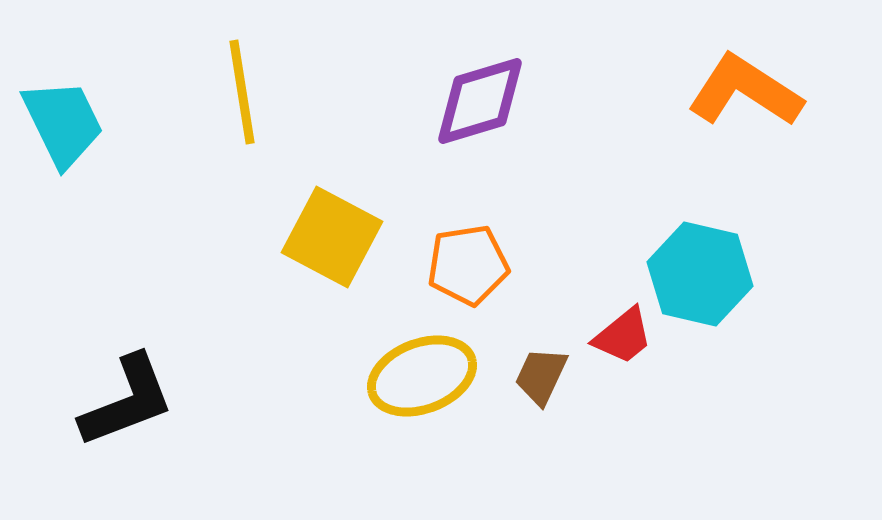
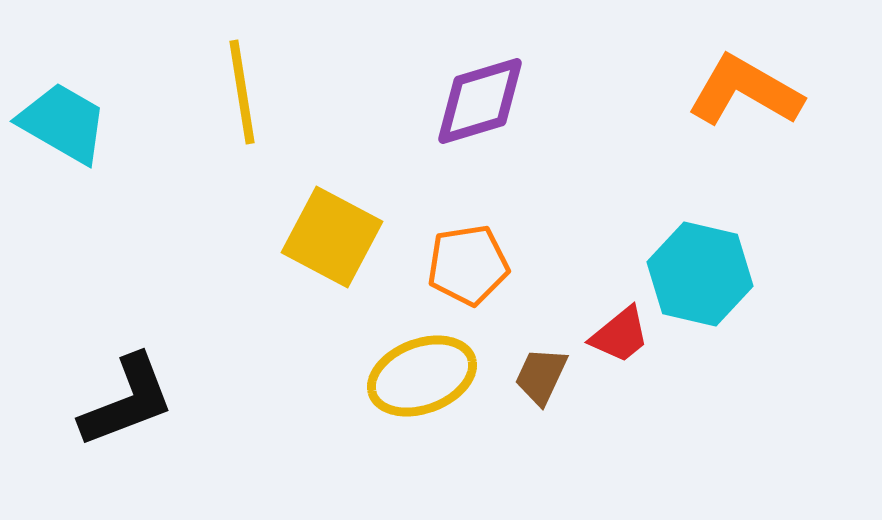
orange L-shape: rotated 3 degrees counterclockwise
cyan trapezoid: rotated 34 degrees counterclockwise
red trapezoid: moved 3 px left, 1 px up
